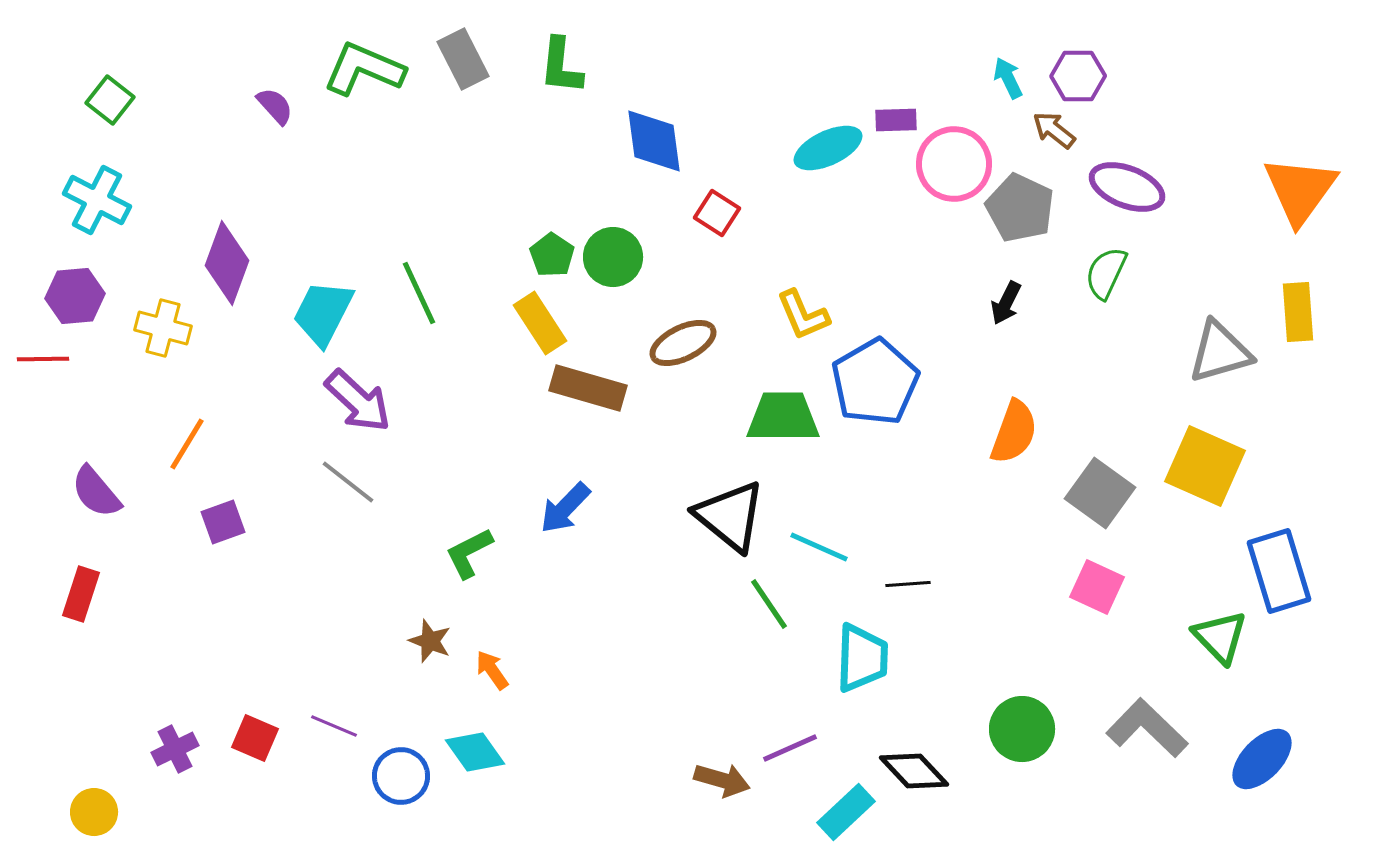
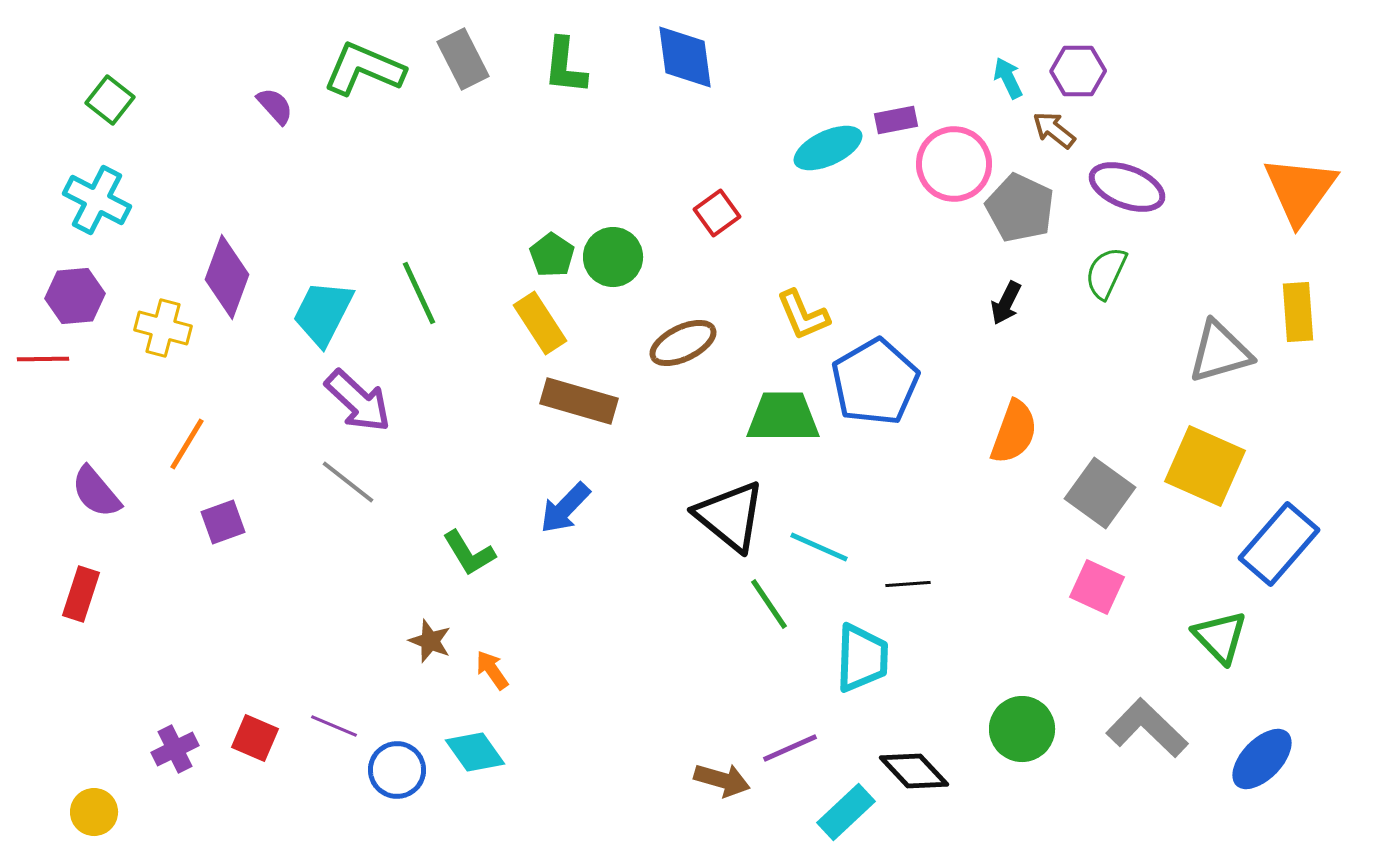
green L-shape at (561, 66): moved 4 px right
purple hexagon at (1078, 76): moved 5 px up
purple rectangle at (896, 120): rotated 9 degrees counterclockwise
blue diamond at (654, 141): moved 31 px right, 84 px up
red square at (717, 213): rotated 21 degrees clockwise
purple diamond at (227, 263): moved 14 px down
brown rectangle at (588, 388): moved 9 px left, 13 px down
green L-shape at (469, 553): rotated 94 degrees counterclockwise
blue rectangle at (1279, 571): moved 27 px up; rotated 58 degrees clockwise
blue circle at (401, 776): moved 4 px left, 6 px up
